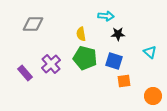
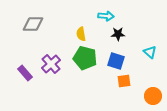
blue square: moved 2 px right
